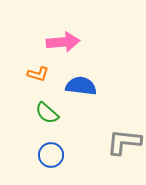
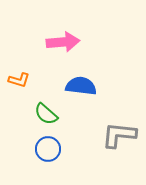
orange L-shape: moved 19 px left, 6 px down
green semicircle: moved 1 px left, 1 px down
gray L-shape: moved 5 px left, 7 px up
blue circle: moved 3 px left, 6 px up
